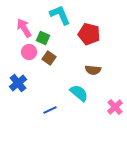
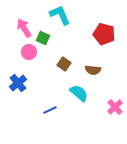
red pentagon: moved 15 px right
brown square: moved 15 px right, 6 px down
